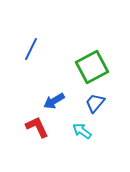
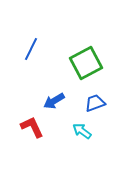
green square: moved 6 px left, 4 px up
blue trapezoid: rotated 30 degrees clockwise
red L-shape: moved 5 px left
